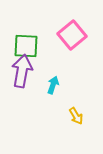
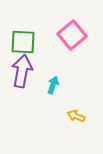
green square: moved 3 px left, 4 px up
yellow arrow: rotated 144 degrees clockwise
